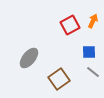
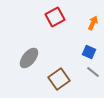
orange arrow: moved 2 px down
red square: moved 15 px left, 8 px up
blue square: rotated 24 degrees clockwise
